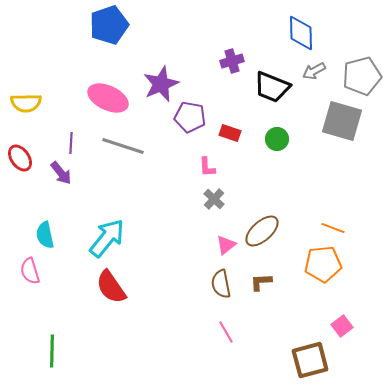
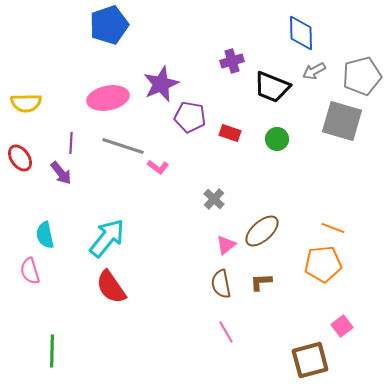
pink ellipse: rotated 36 degrees counterclockwise
pink L-shape: moved 49 px left; rotated 50 degrees counterclockwise
